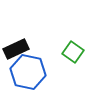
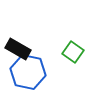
black rectangle: moved 2 px right; rotated 55 degrees clockwise
